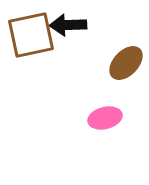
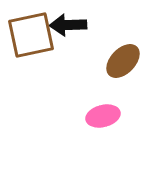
brown ellipse: moved 3 px left, 2 px up
pink ellipse: moved 2 px left, 2 px up
